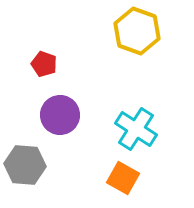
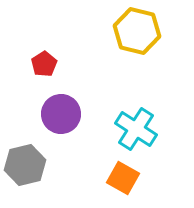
yellow hexagon: rotated 6 degrees counterclockwise
red pentagon: rotated 20 degrees clockwise
purple circle: moved 1 px right, 1 px up
gray hexagon: rotated 18 degrees counterclockwise
